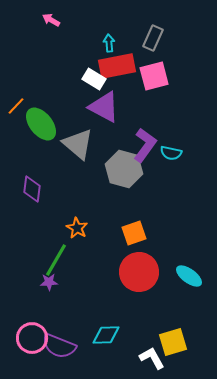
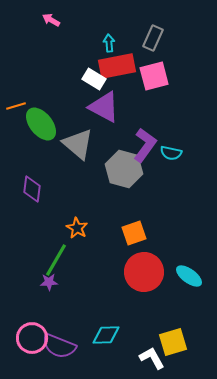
orange line: rotated 30 degrees clockwise
red circle: moved 5 px right
